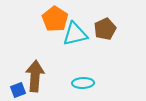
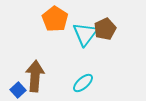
cyan triangle: moved 10 px right; rotated 40 degrees counterclockwise
cyan ellipse: rotated 40 degrees counterclockwise
blue square: rotated 21 degrees counterclockwise
